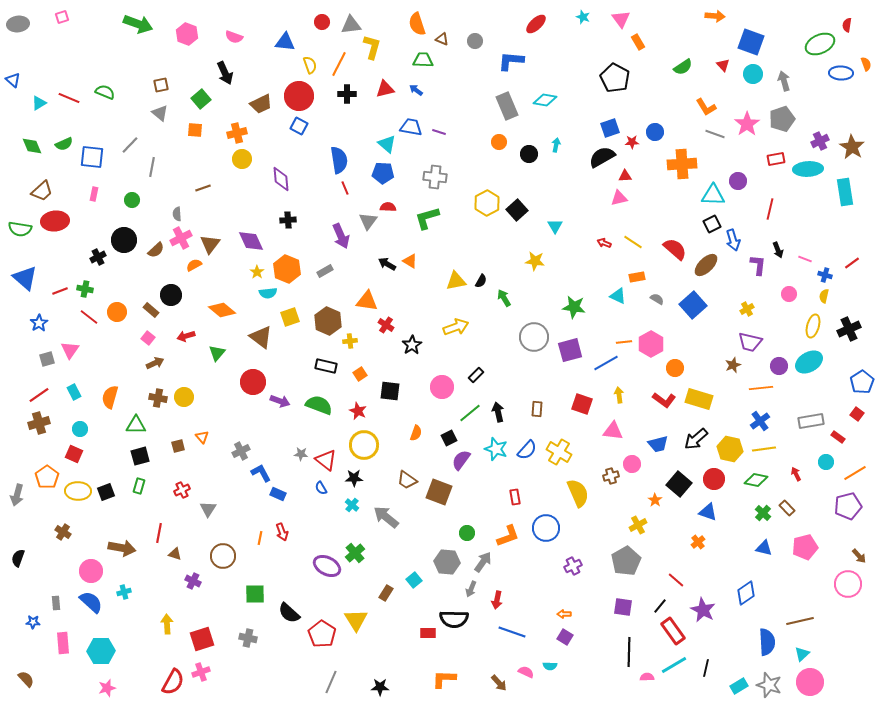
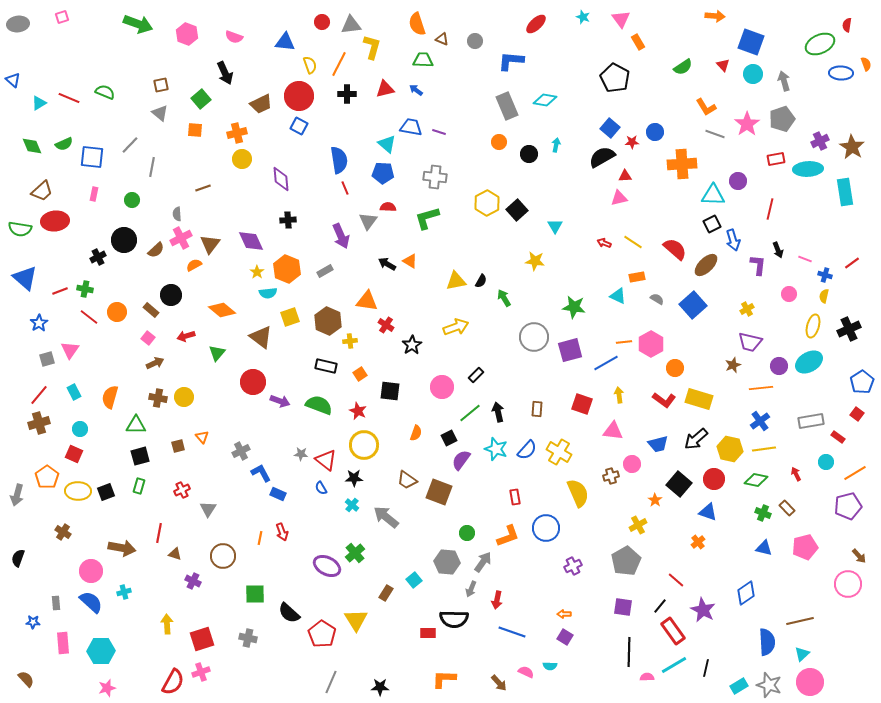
blue square at (610, 128): rotated 30 degrees counterclockwise
red line at (39, 395): rotated 15 degrees counterclockwise
green cross at (763, 513): rotated 21 degrees counterclockwise
